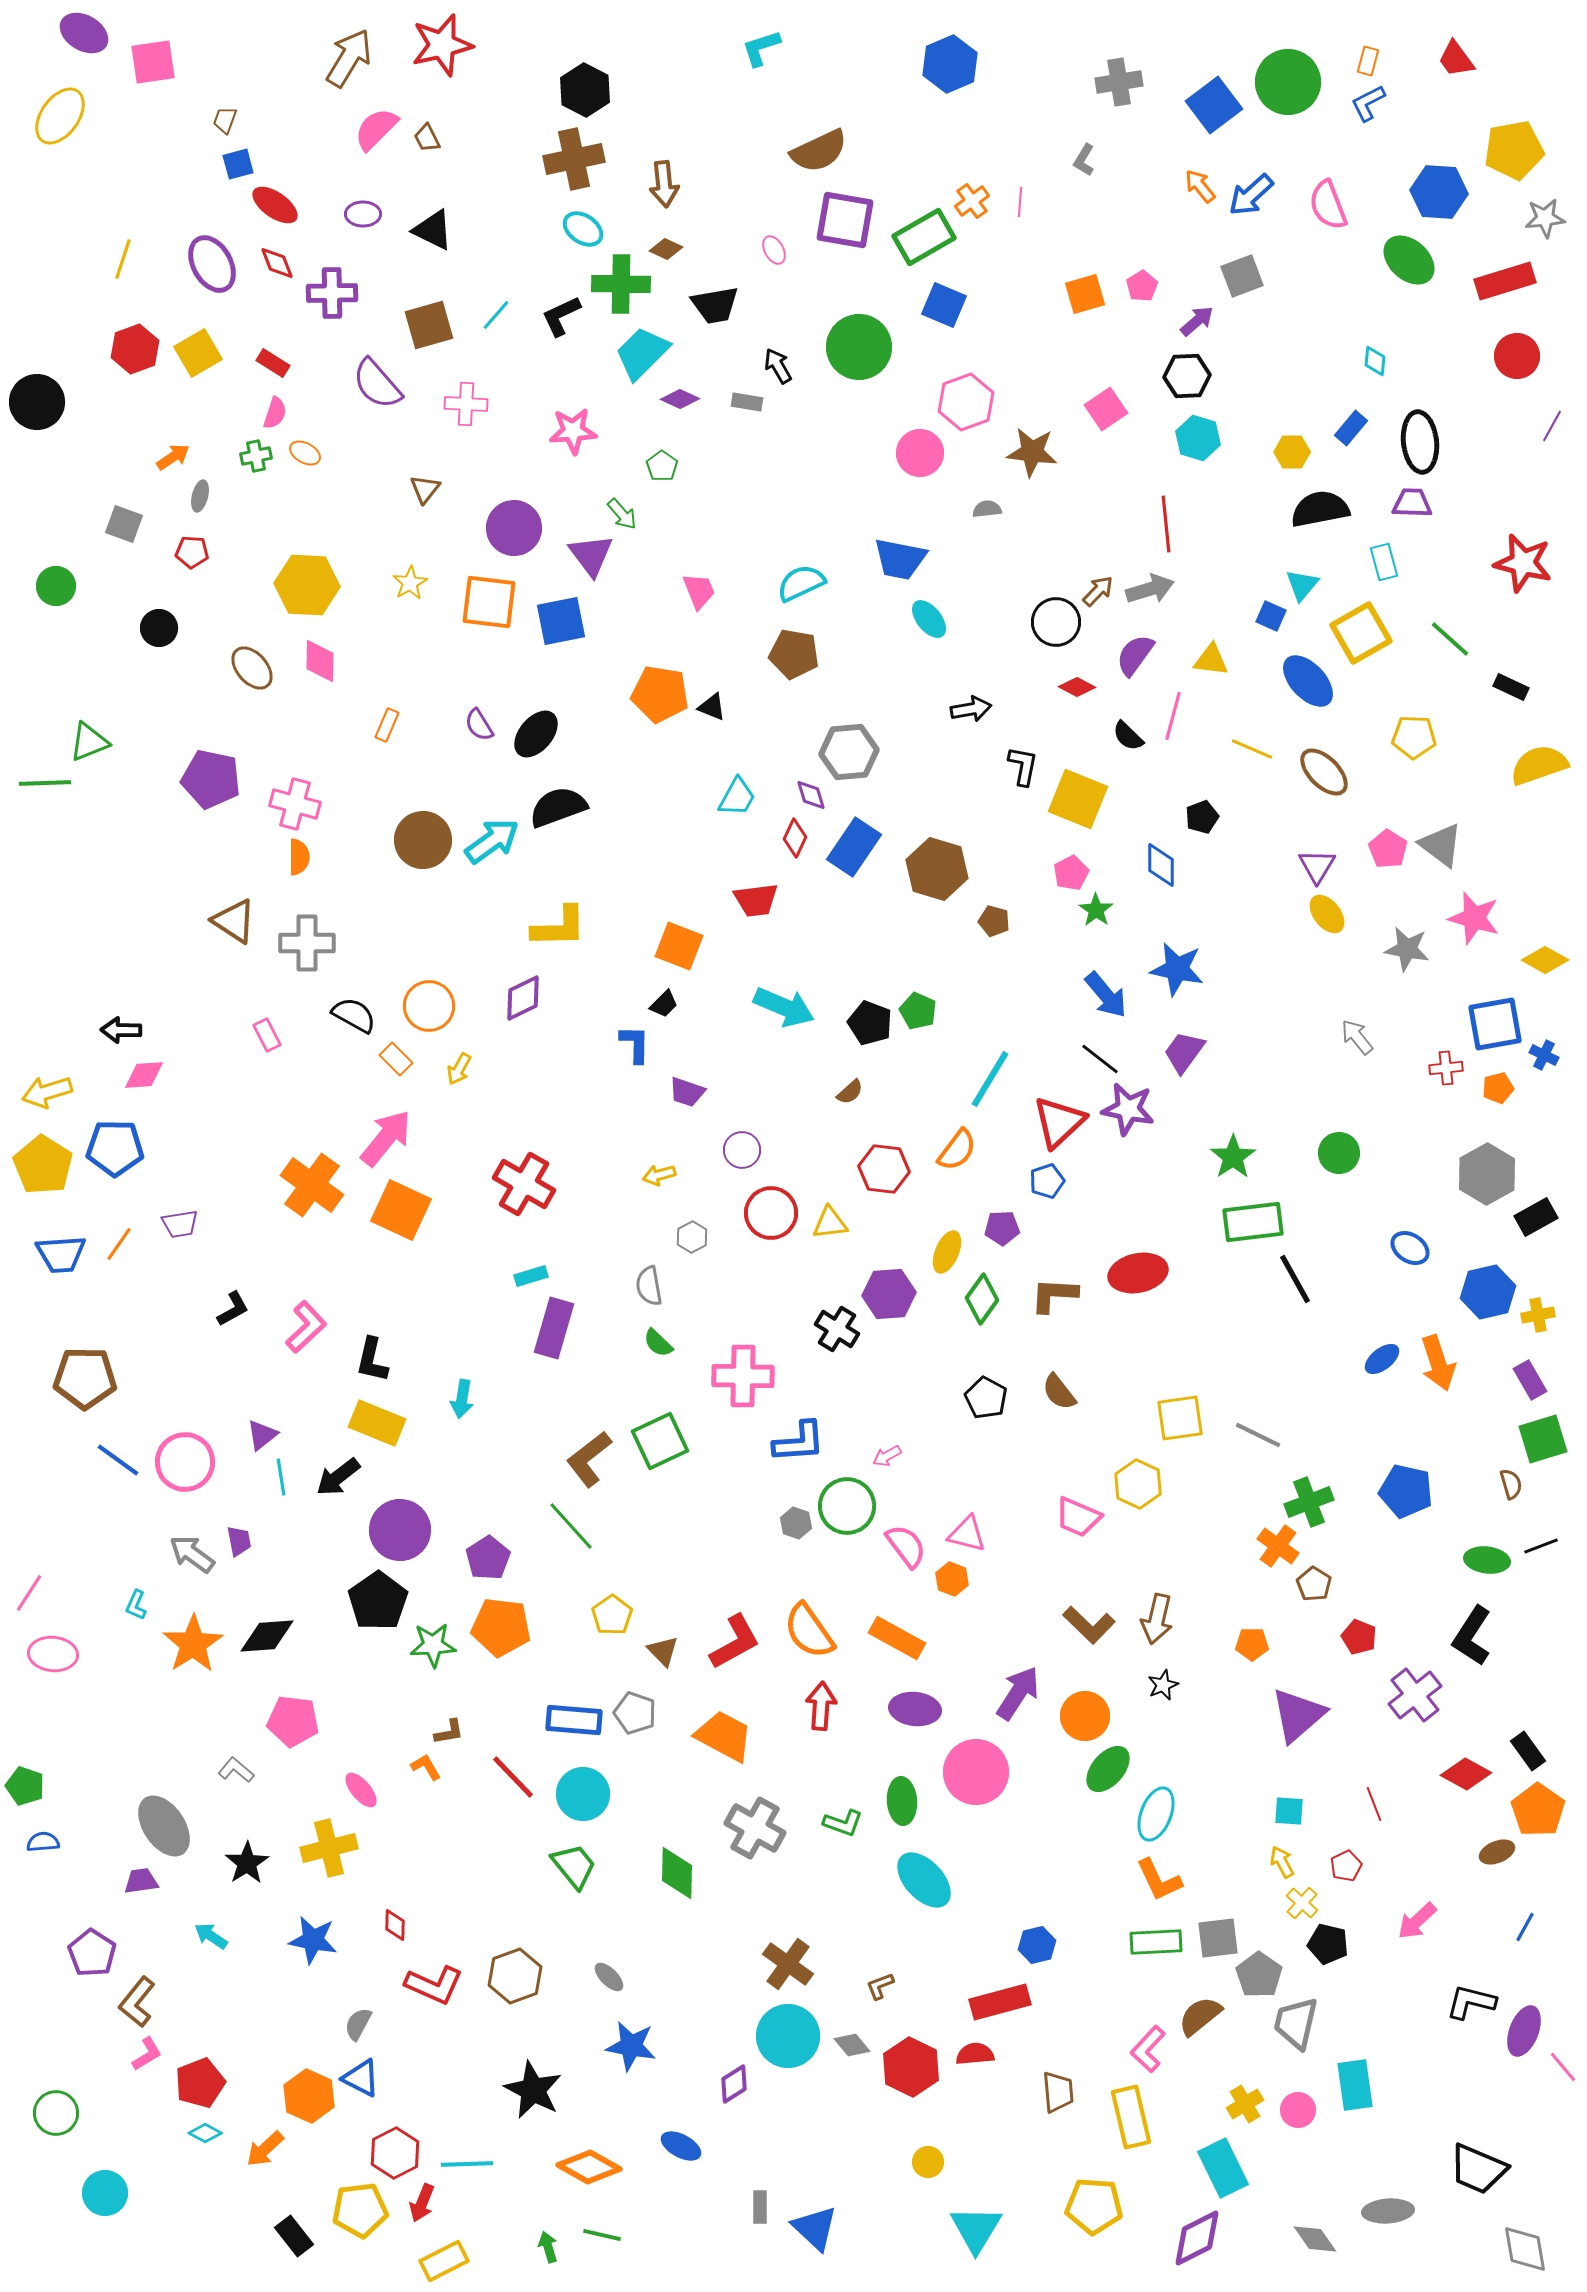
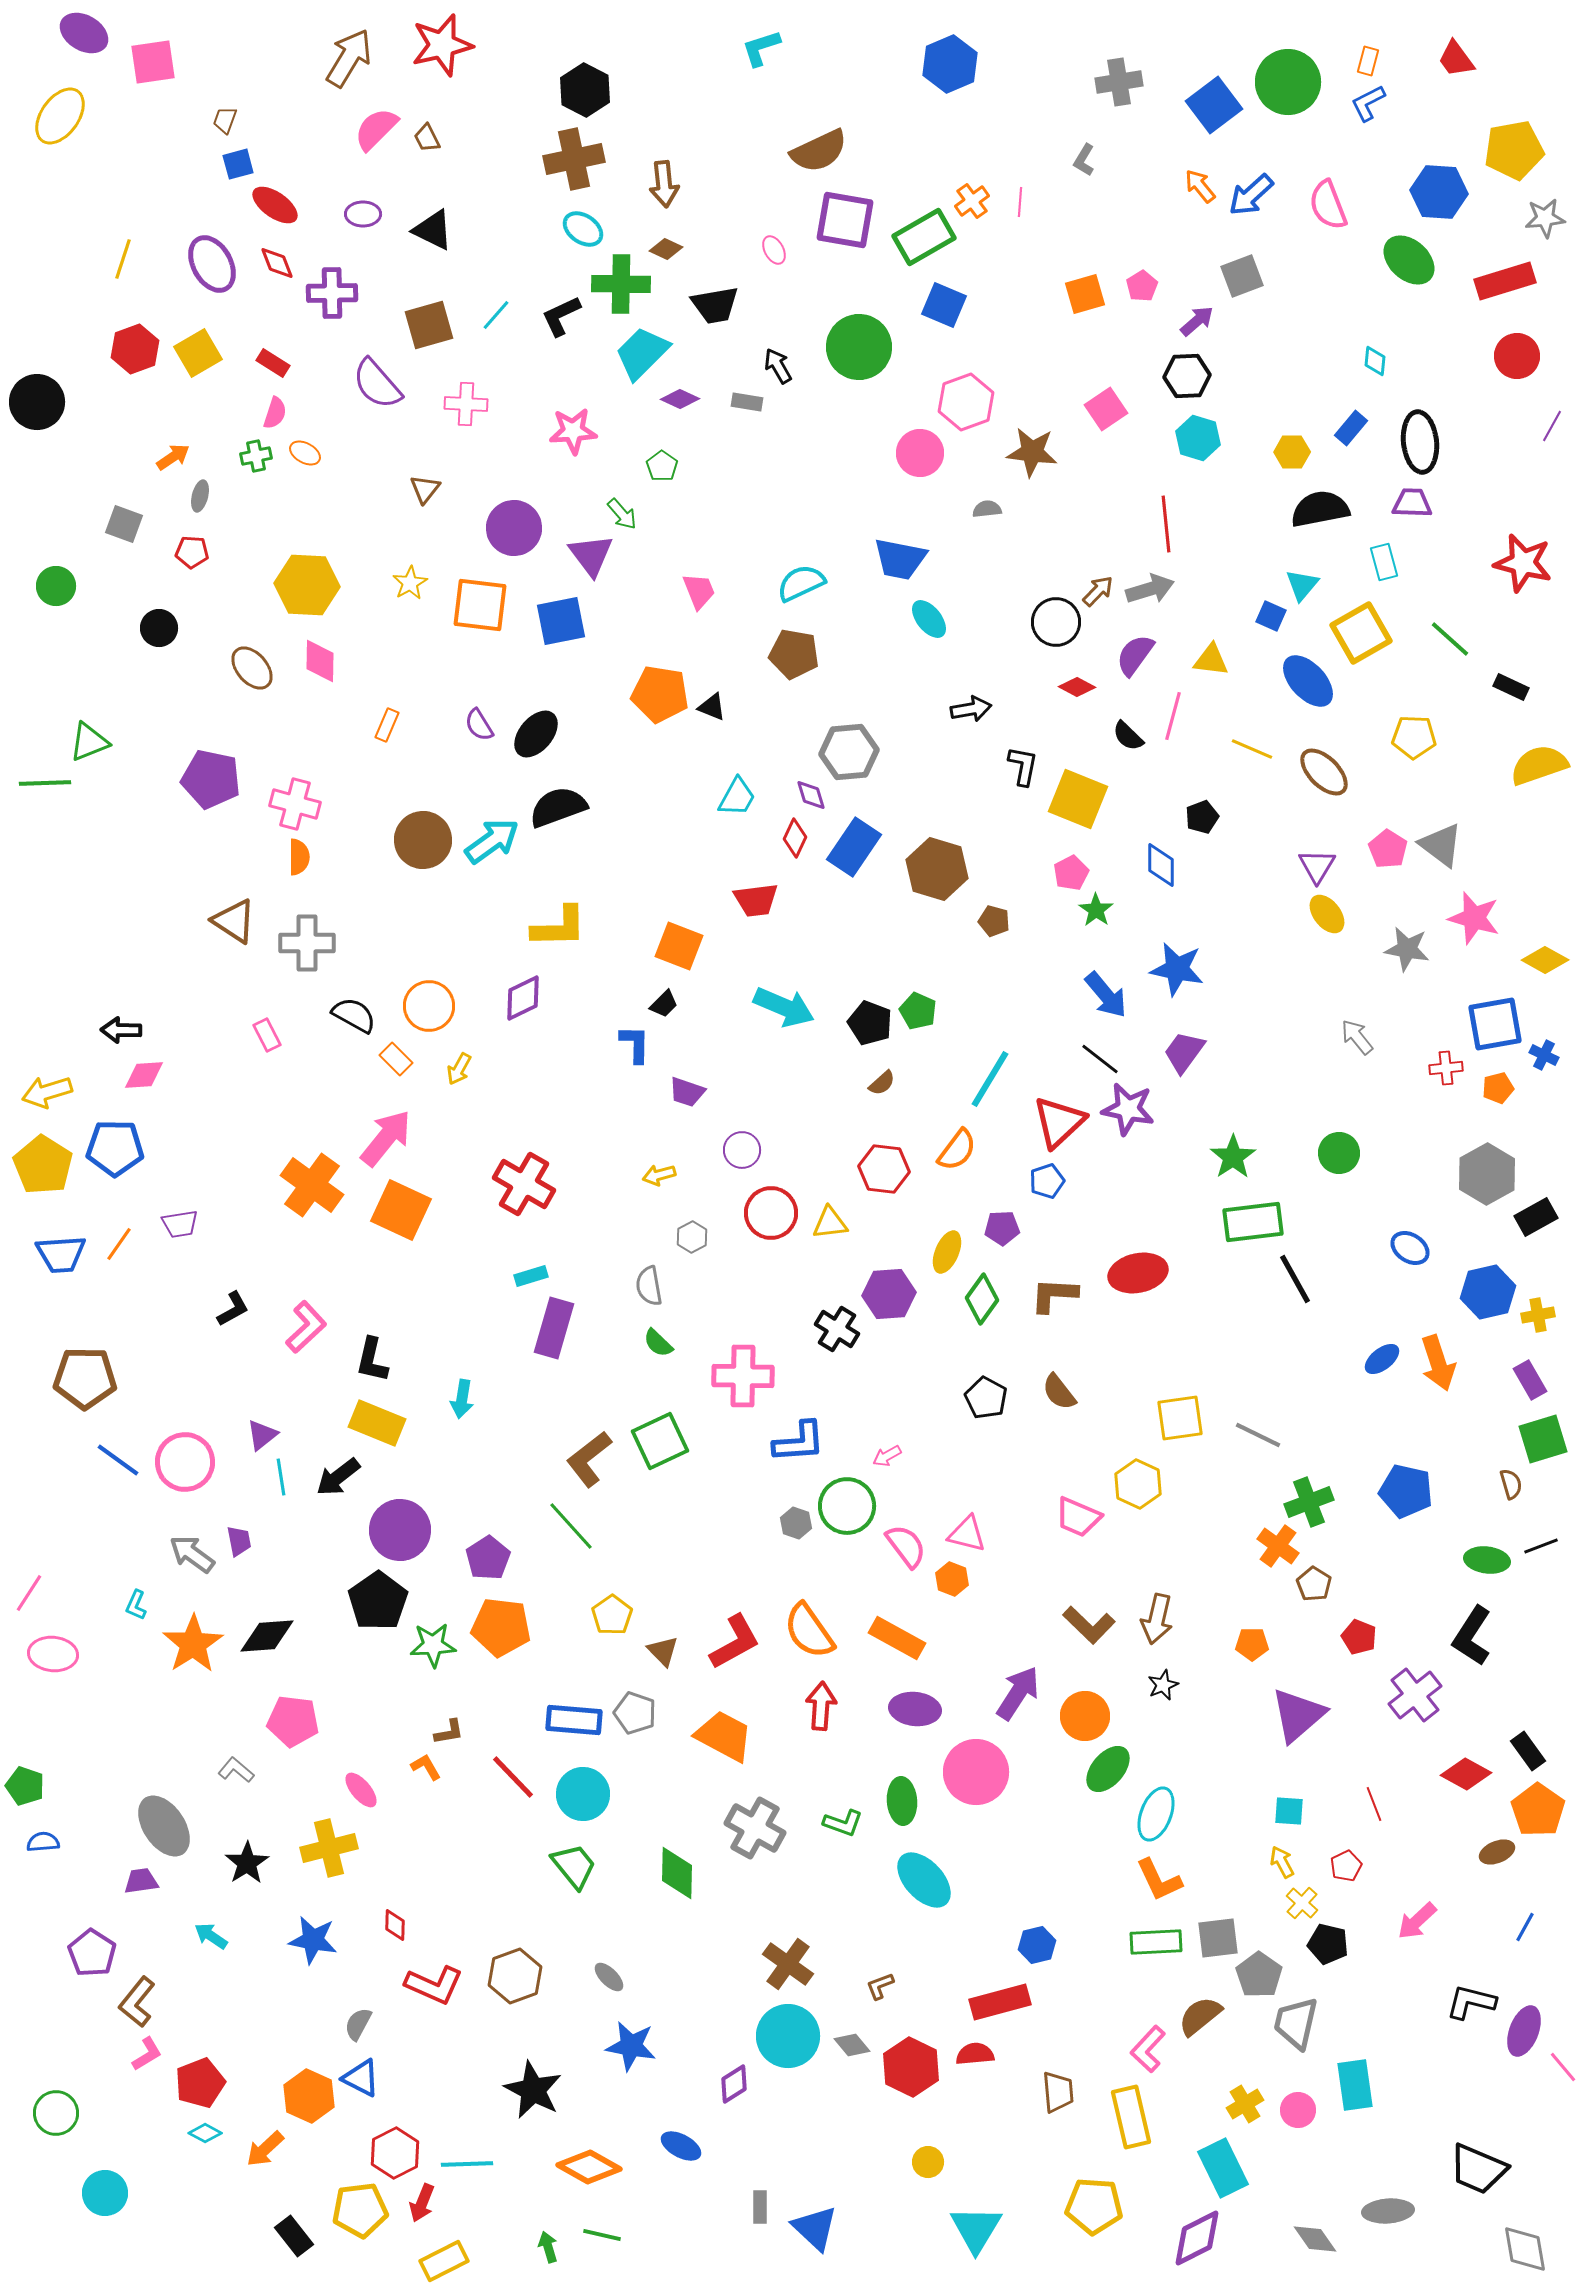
orange square at (489, 602): moved 9 px left, 3 px down
brown semicircle at (850, 1092): moved 32 px right, 9 px up
